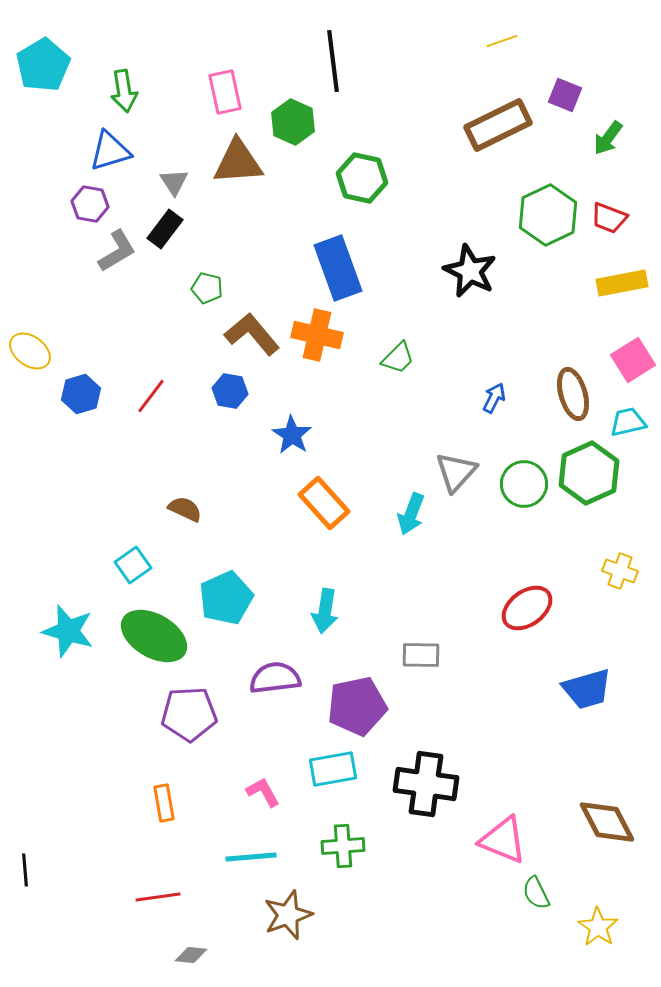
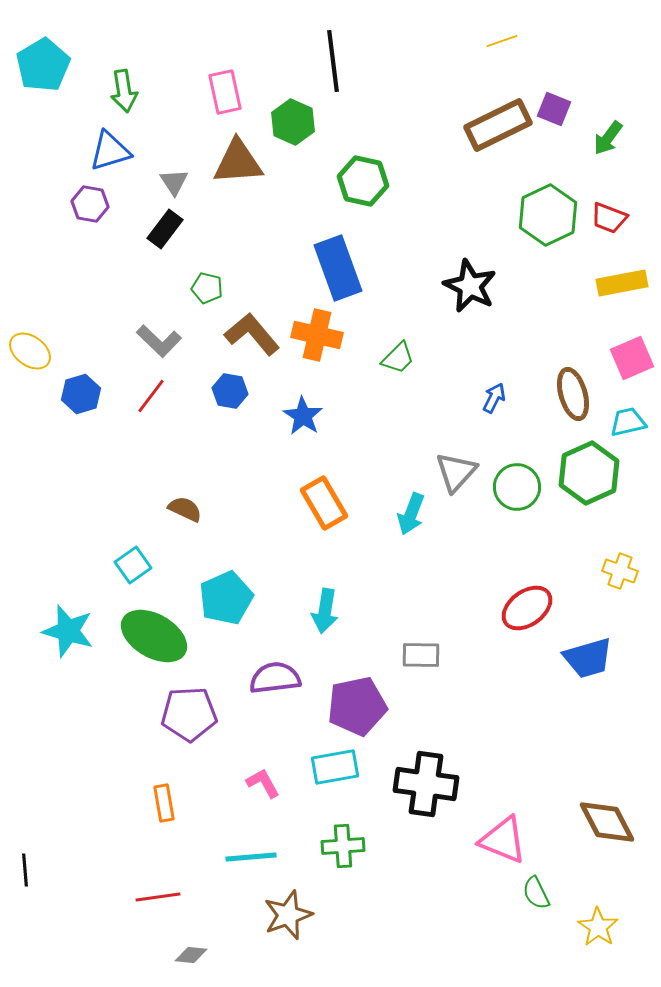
purple square at (565, 95): moved 11 px left, 14 px down
green hexagon at (362, 178): moved 1 px right, 3 px down
gray L-shape at (117, 251): moved 42 px right, 90 px down; rotated 75 degrees clockwise
black star at (470, 271): moved 15 px down
pink square at (633, 360): moved 1 px left, 2 px up; rotated 9 degrees clockwise
blue star at (292, 435): moved 11 px right, 19 px up
green circle at (524, 484): moved 7 px left, 3 px down
orange rectangle at (324, 503): rotated 12 degrees clockwise
blue trapezoid at (587, 689): moved 1 px right, 31 px up
cyan rectangle at (333, 769): moved 2 px right, 2 px up
pink L-shape at (263, 792): moved 9 px up
